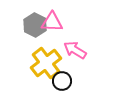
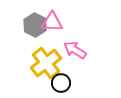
black circle: moved 1 px left, 2 px down
